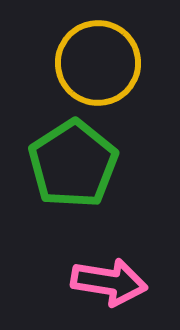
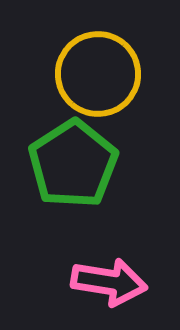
yellow circle: moved 11 px down
